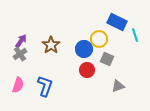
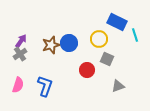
brown star: rotated 18 degrees clockwise
blue circle: moved 15 px left, 6 px up
